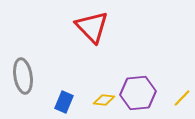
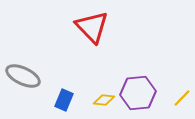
gray ellipse: rotated 56 degrees counterclockwise
blue rectangle: moved 2 px up
